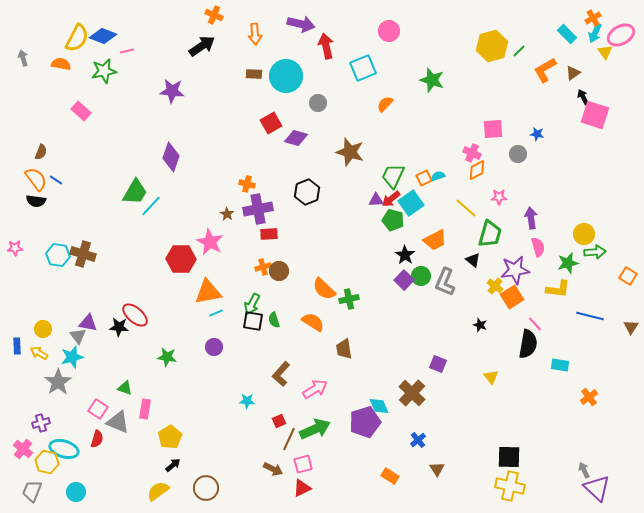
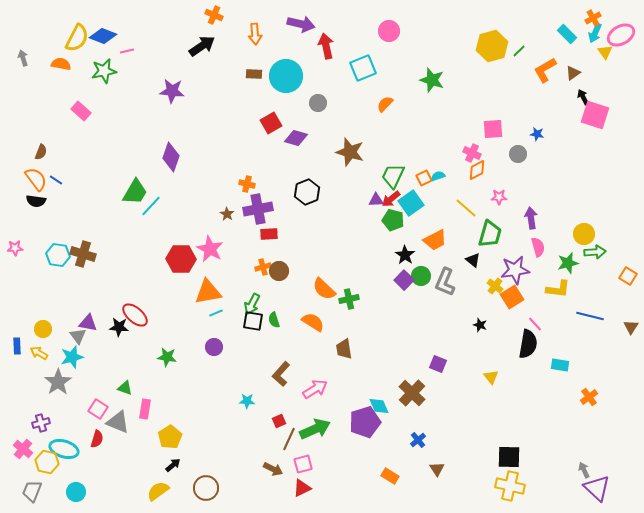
pink star at (210, 242): moved 7 px down
